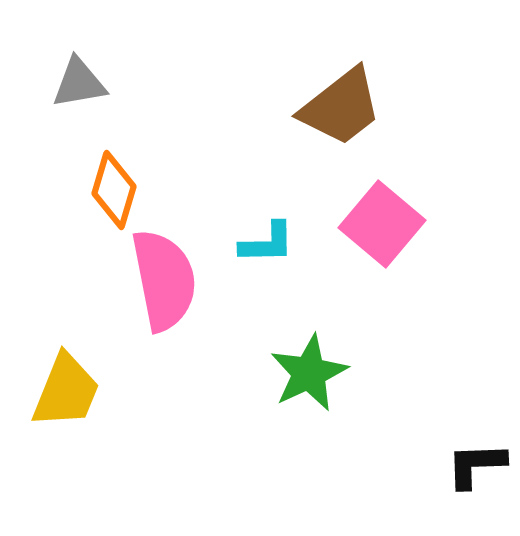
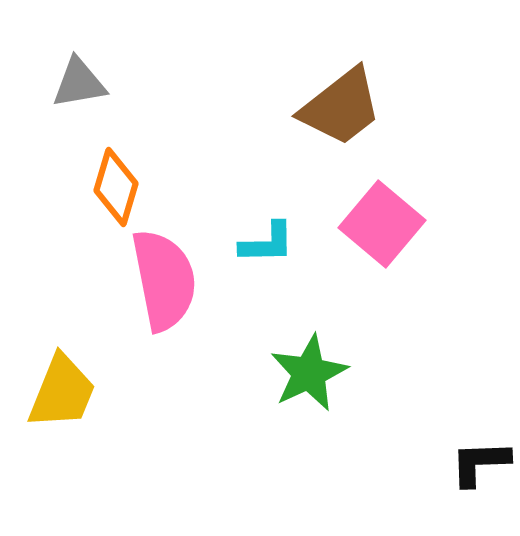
orange diamond: moved 2 px right, 3 px up
yellow trapezoid: moved 4 px left, 1 px down
black L-shape: moved 4 px right, 2 px up
